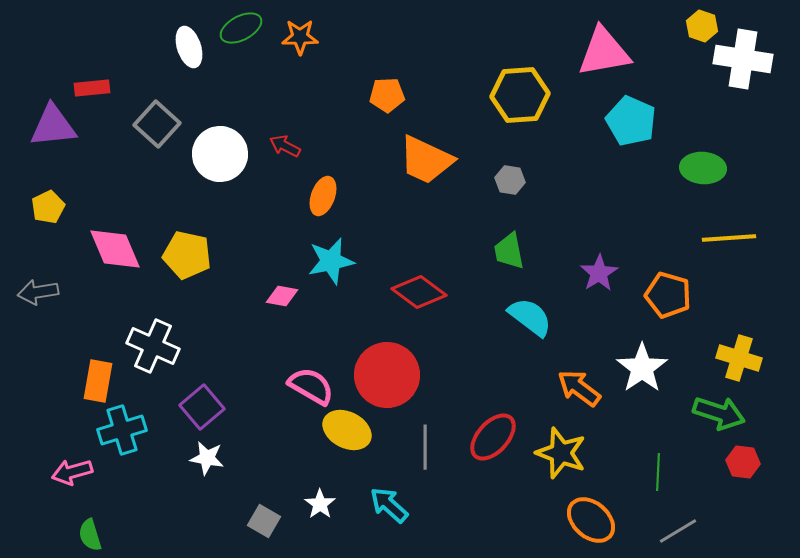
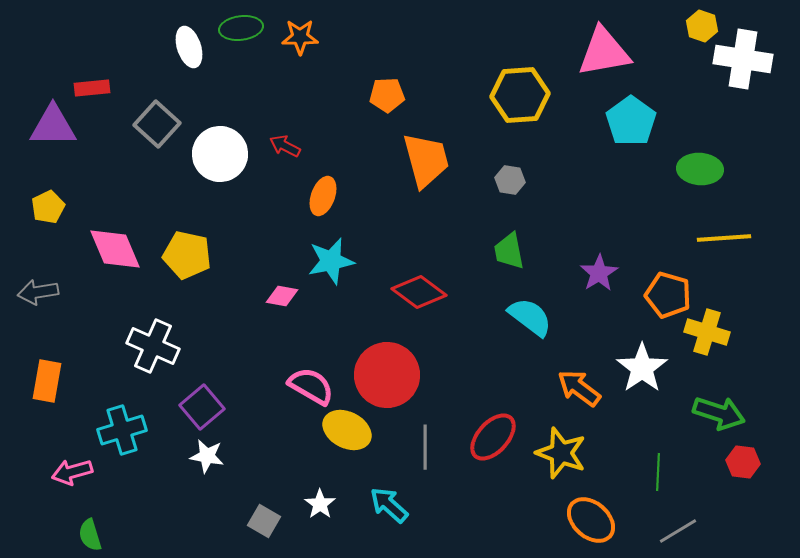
green ellipse at (241, 28): rotated 21 degrees clockwise
cyan pentagon at (631, 121): rotated 12 degrees clockwise
purple triangle at (53, 126): rotated 6 degrees clockwise
orange trapezoid at (426, 160): rotated 130 degrees counterclockwise
green ellipse at (703, 168): moved 3 px left, 1 px down
yellow line at (729, 238): moved 5 px left
yellow cross at (739, 358): moved 32 px left, 26 px up
orange rectangle at (98, 381): moved 51 px left
white star at (207, 458): moved 2 px up
